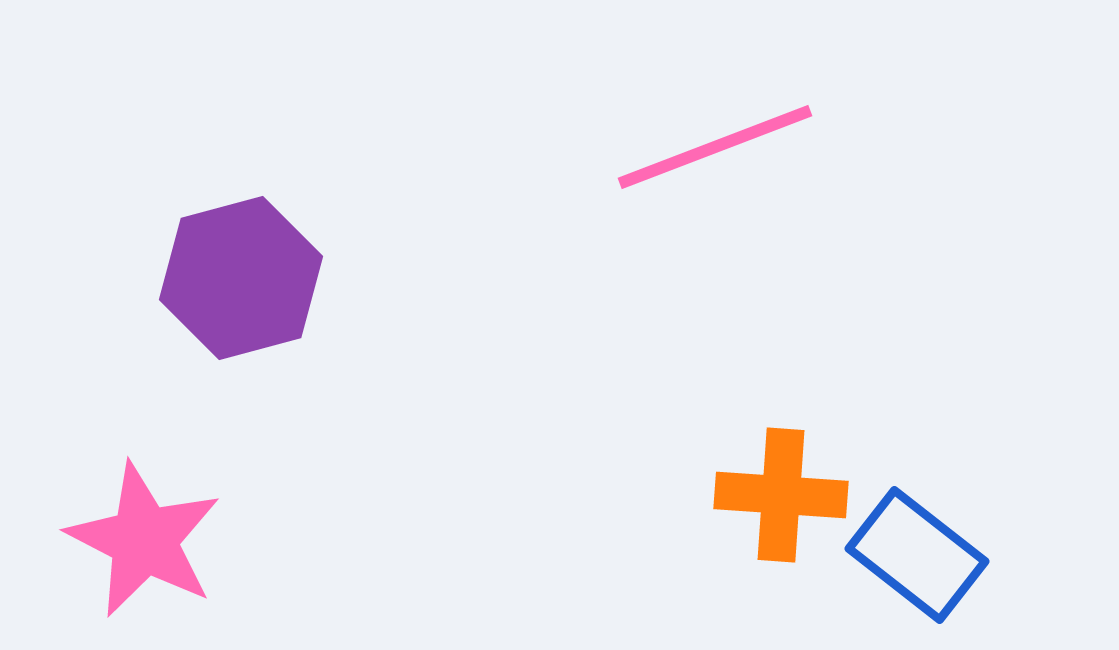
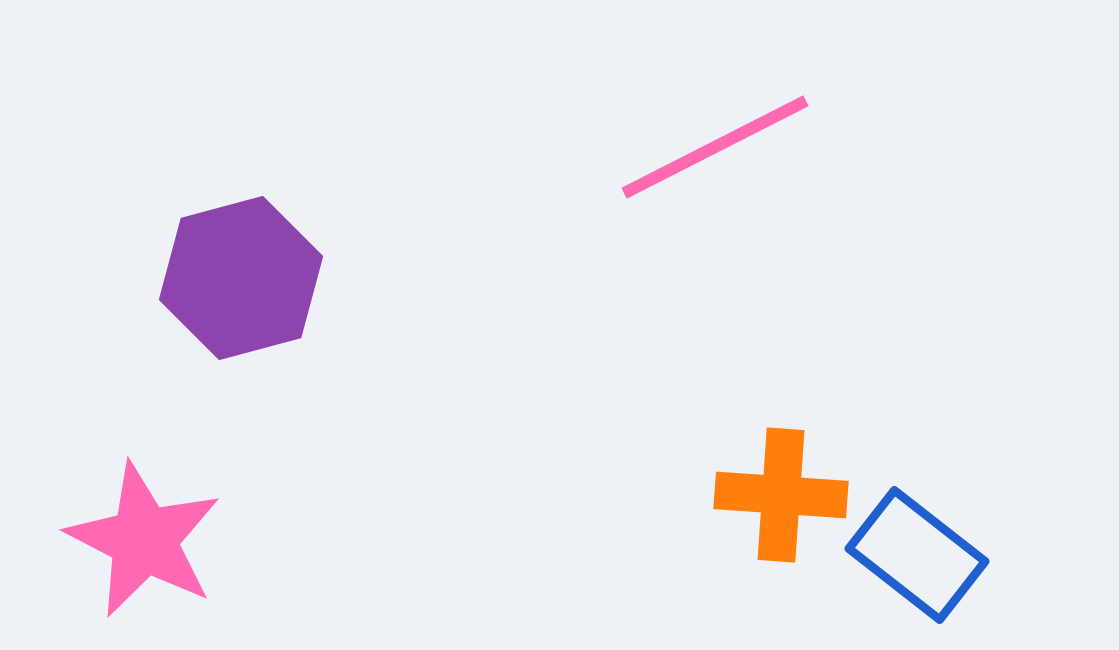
pink line: rotated 6 degrees counterclockwise
